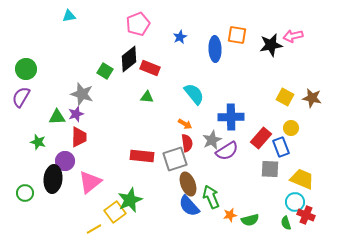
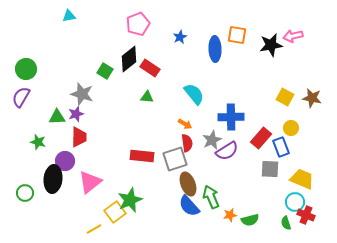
red rectangle at (150, 68): rotated 12 degrees clockwise
